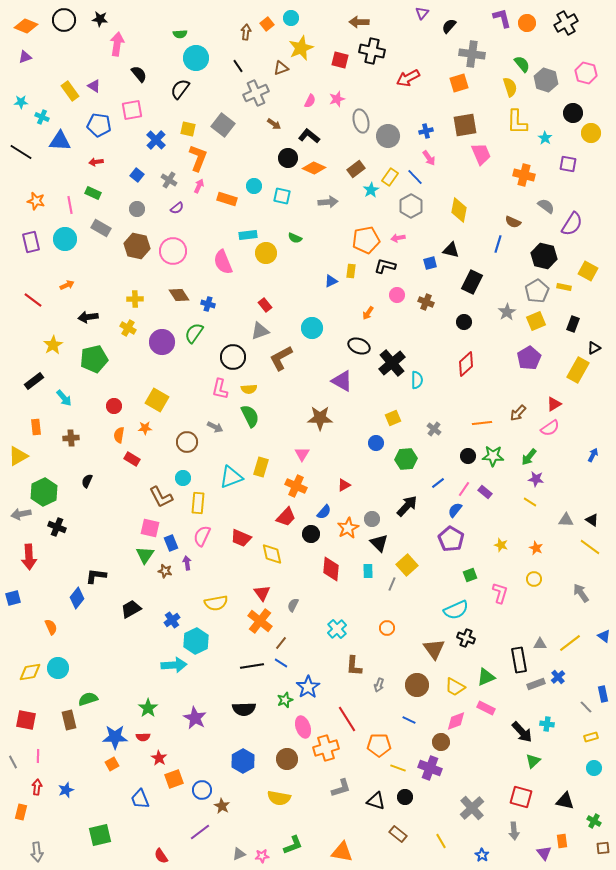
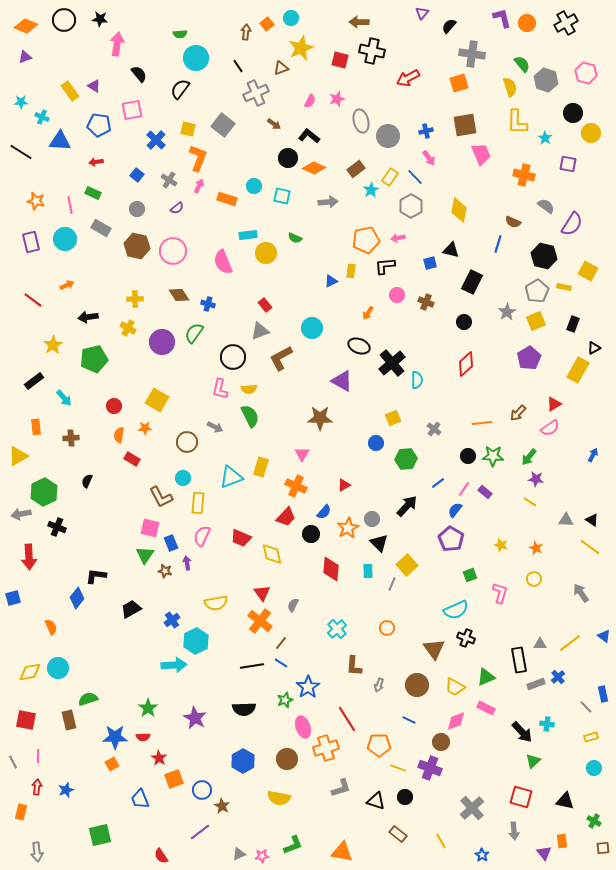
black L-shape at (385, 266): rotated 20 degrees counterclockwise
